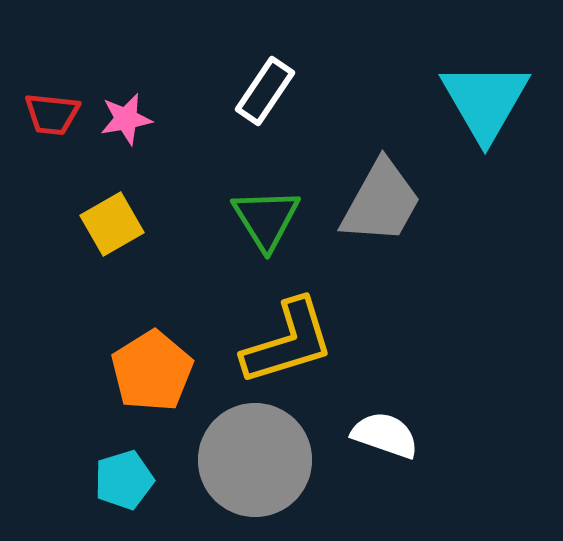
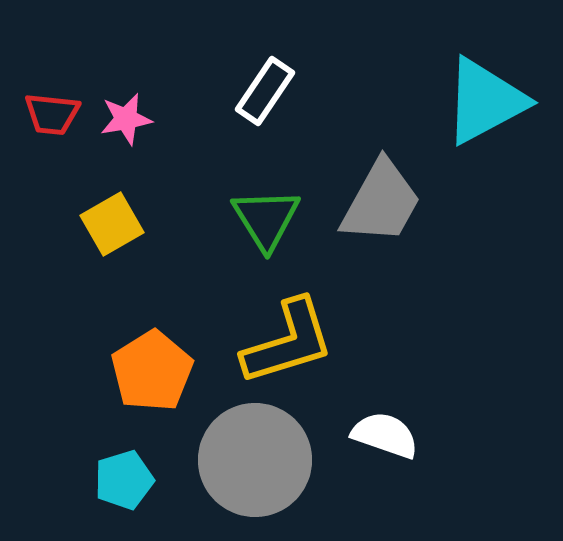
cyan triangle: rotated 32 degrees clockwise
